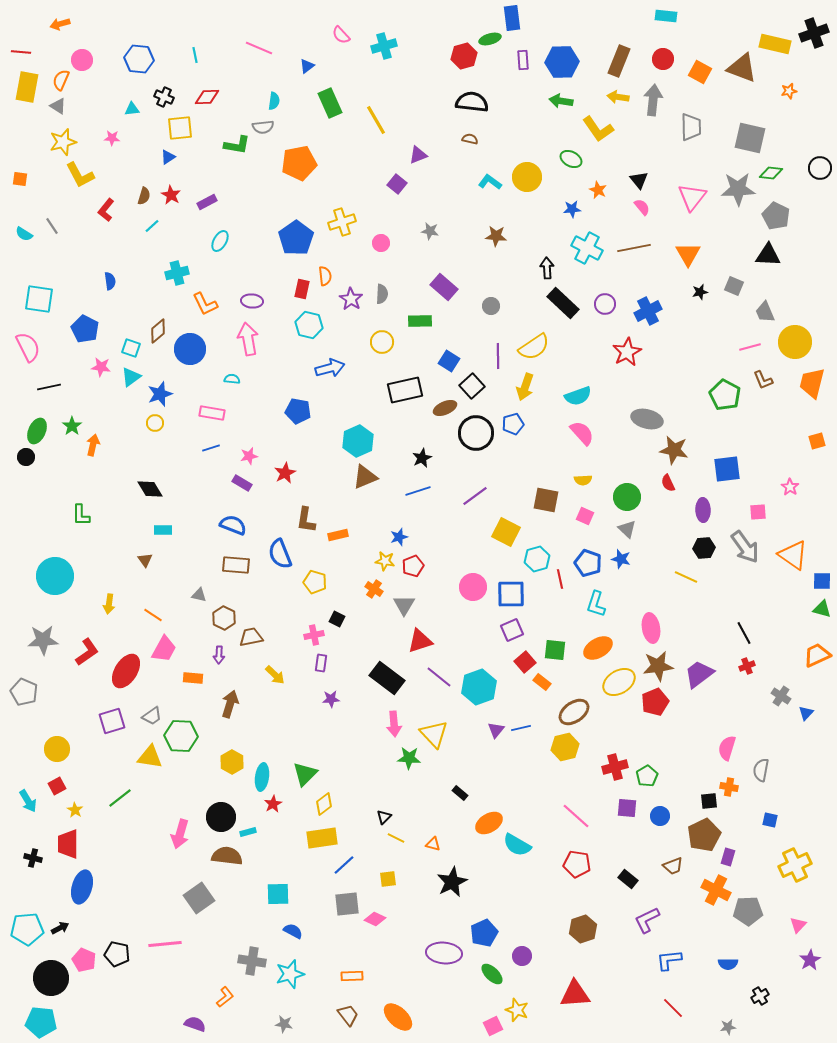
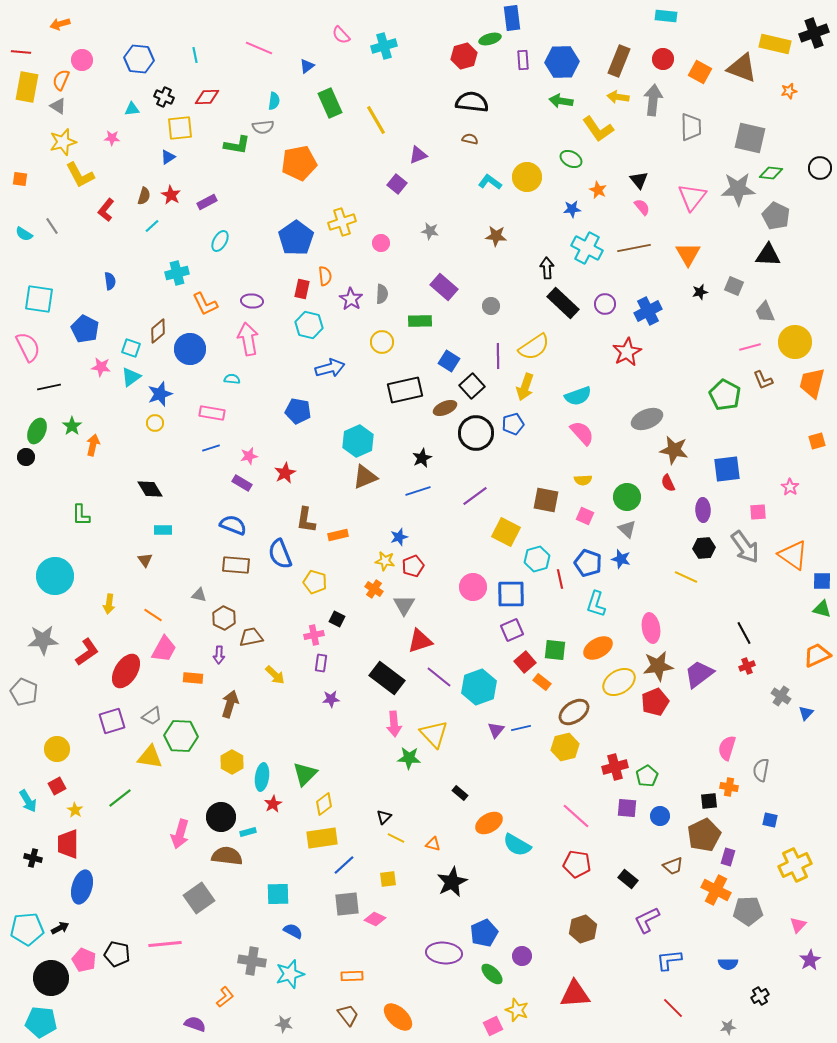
gray ellipse at (647, 419): rotated 36 degrees counterclockwise
